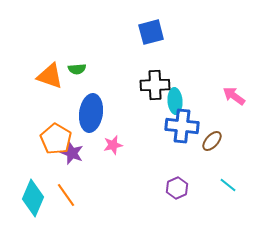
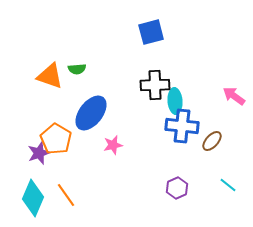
blue ellipse: rotated 30 degrees clockwise
purple star: moved 33 px left; rotated 30 degrees clockwise
